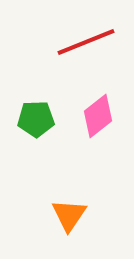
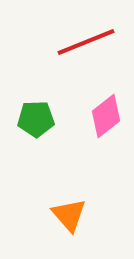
pink diamond: moved 8 px right
orange triangle: rotated 15 degrees counterclockwise
